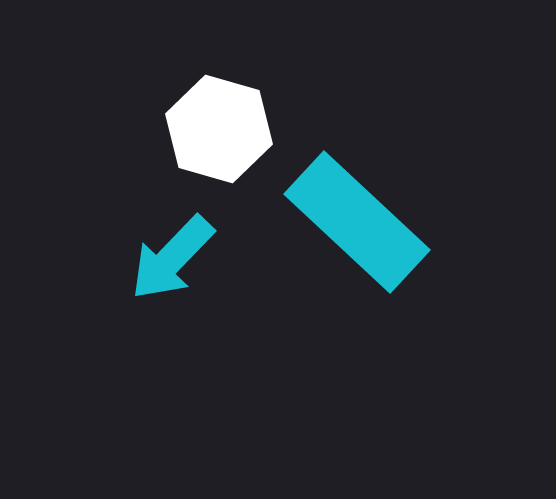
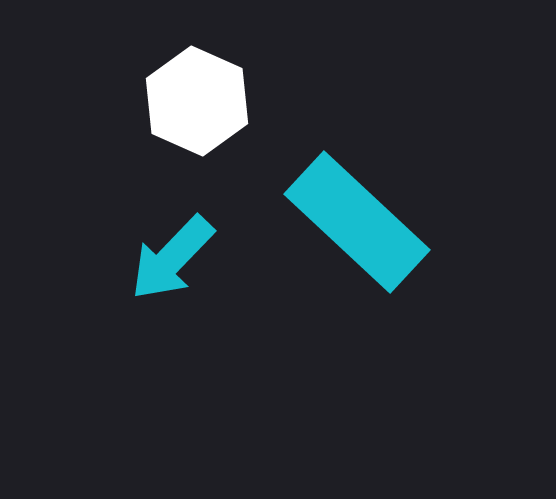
white hexagon: moved 22 px left, 28 px up; rotated 8 degrees clockwise
